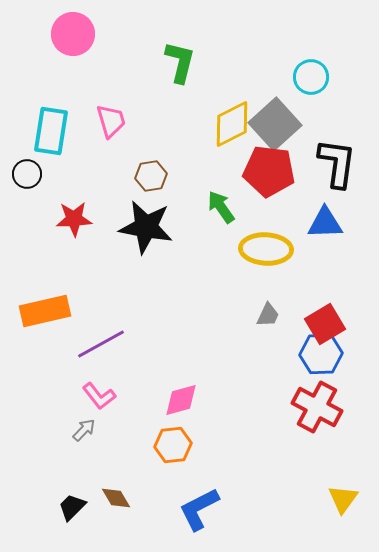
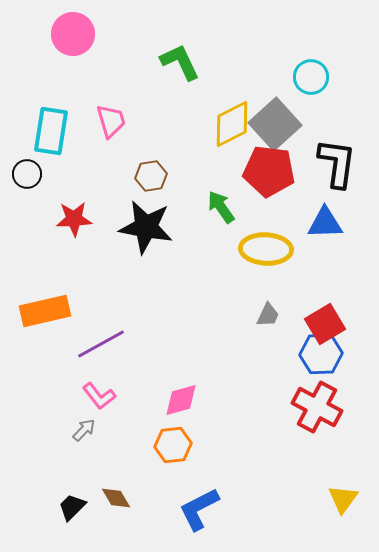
green L-shape: rotated 39 degrees counterclockwise
